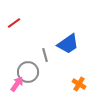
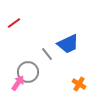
blue trapezoid: rotated 10 degrees clockwise
gray line: moved 2 px right, 1 px up; rotated 24 degrees counterclockwise
pink arrow: moved 1 px right, 1 px up
